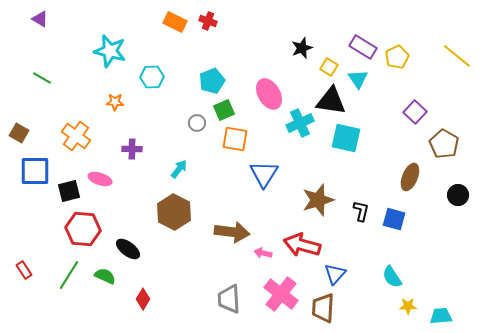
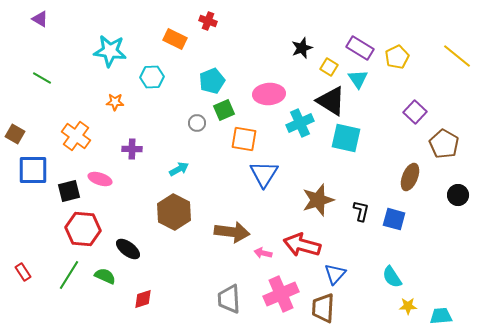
orange rectangle at (175, 22): moved 17 px down
purple rectangle at (363, 47): moved 3 px left, 1 px down
cyan star at (110, 51): rotated 8 degrees counterclockwise
pink ellipse at (269, 94): rotated 64 degrees counterclockwise
black triangle at (331, 101): rotated 24 degrees clockwise
brown square at (19, 133): moved 4 px left, 1 px down
orange square at (235, 139): moved 9 px right
cyan arrow at (179, 169): rotated 24 degrees clockwise
blue square at (35, 171): moved 2 px left, 1 px up
red rectangle at (24, 270): moved 1 px left, 2 px down
pink cross at (281, 294): rotated 28 degrees clockwise
red diamond at (143, 299): rotated 40 degrees clockwise
